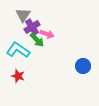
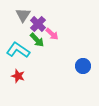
purple cross: moved 6 px right, 3 px up; rotated 14 degrees counterclockwise
pink arrow: moved 5 px right; rotated 24 degrees clockwise
